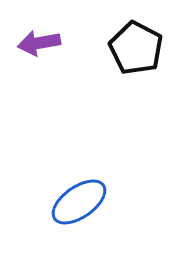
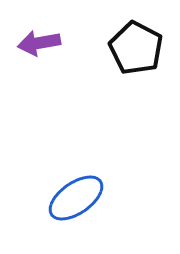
blue ellipse: moved 3 px left, 4 px up
